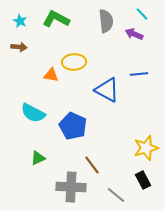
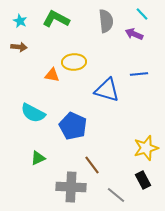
orange triangle: moved 1 px right
blue triangle: rotated 12 degrees counterclockwise
